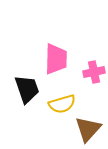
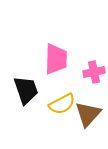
black trapezoid: moved 1 px left, 1 px down
yellow semicircle: rotated 12 degrees counterclockwise
brown triangle: moved 15 px up
